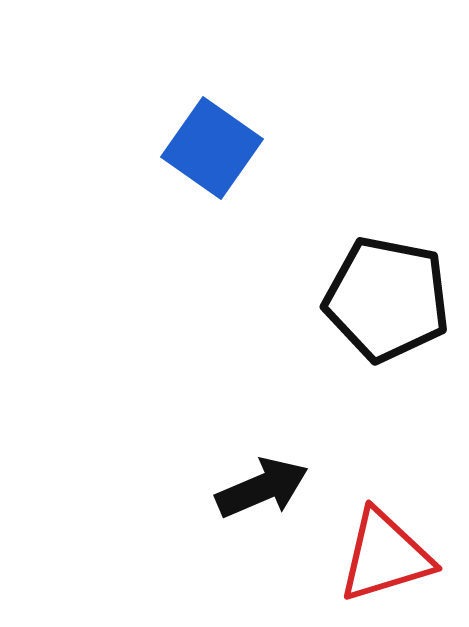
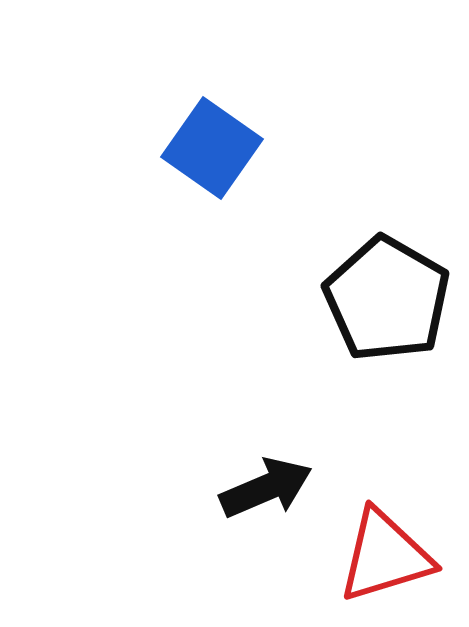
black pentagon: rotated 19 degrees clockwise
black arrow: moved 4 px right
